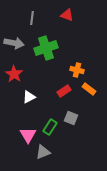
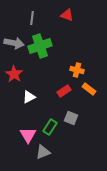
green cross: moved 6 px left, 2 px up
